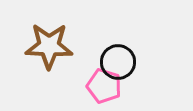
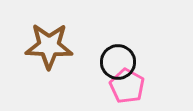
pink pentagon: moved 23 px right; rotated 12 degrees clockwise
